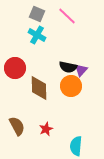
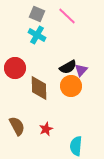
black semicircle: rotated 42 degrees counterclockwise
